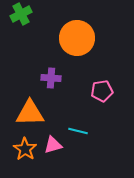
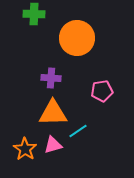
green cross: moved 13 px right; rotated 30 degrees clockwise
orange triangle: moved 23 px right
cyan line: rotated 48 degrees counterclockwise
